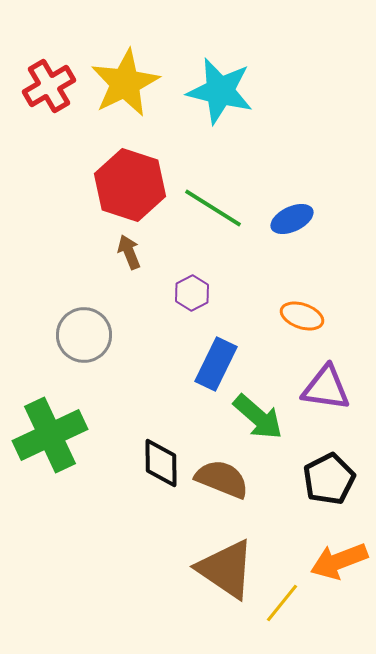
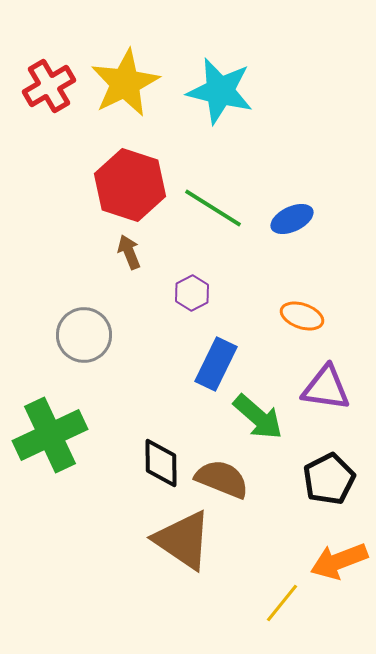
brown triangle: moved 43 px left, 29 px up
